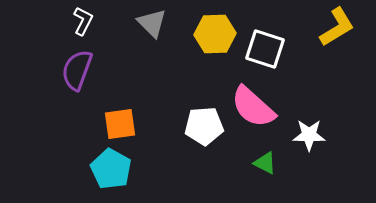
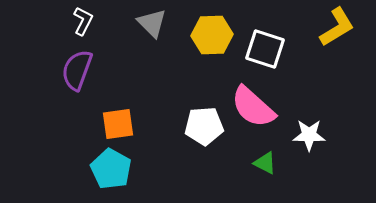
yellow hexagon: moved 3 px left, 1 px down
orange square: moved 2 px left
